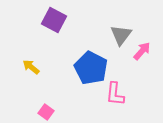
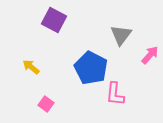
pink arrow: moved 8 px right, 4 px down
pink square: moved 8 px up
